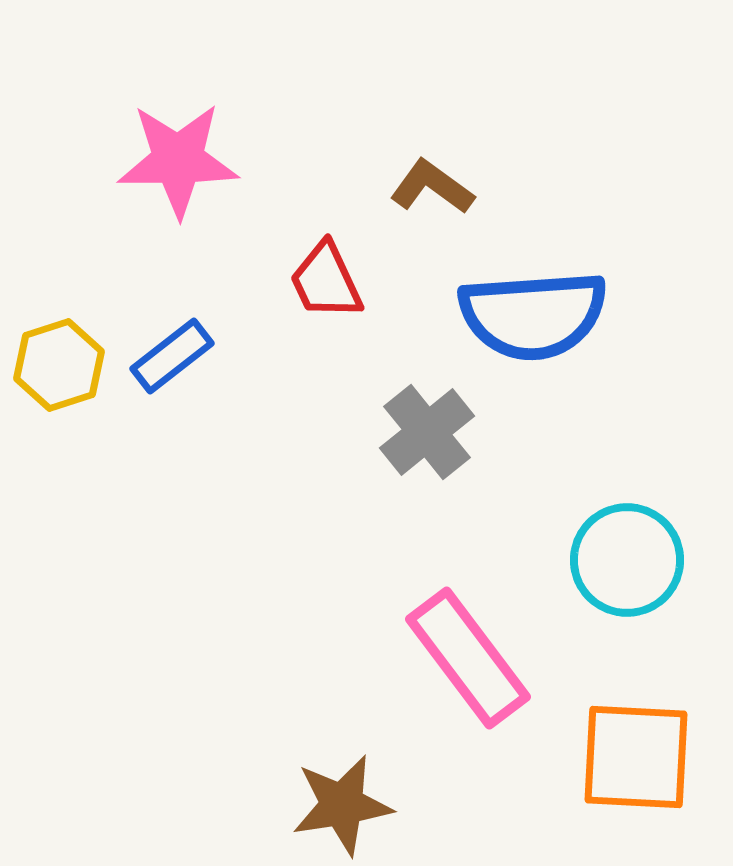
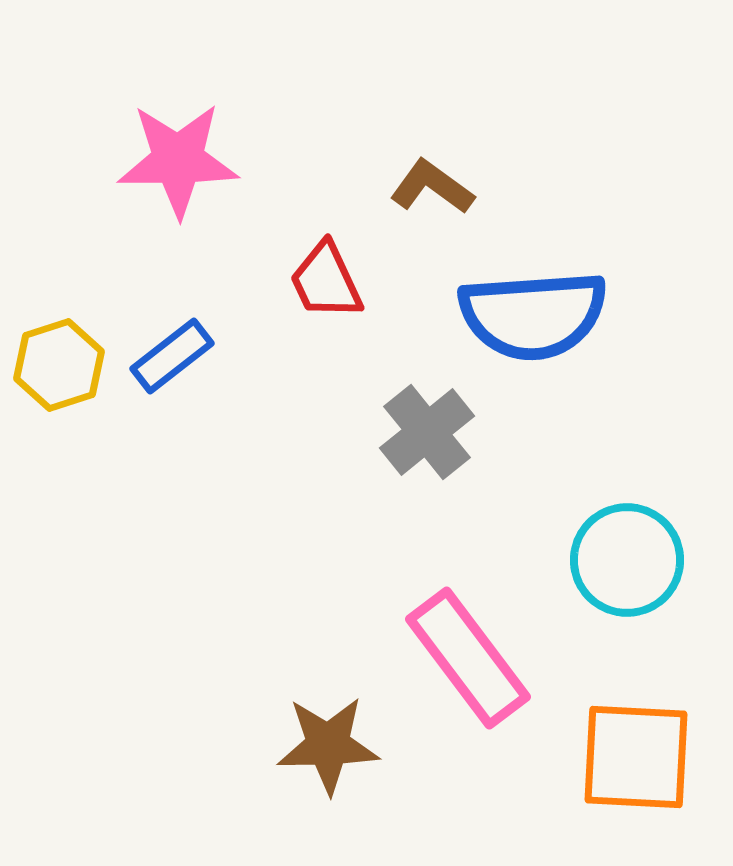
brown star: moved 14 px left, 60 px up; rotated 8 degrees clockwise
